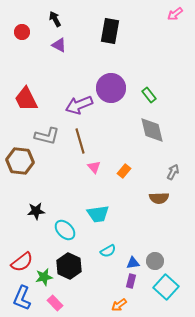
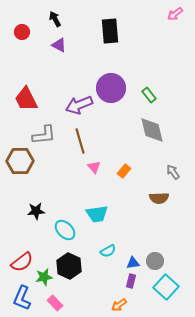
black rectangle: rotated 15 degrees counterclockwise
gray L-shape: moved 3 px left, 1 px up; rotated 20 degrees counterclockwise
brown hexagon: rotated 8 degrees counterclockwise
gray arrow: rotated 63 degrees counterclockwise
cyan trapezoid: moved 1 px left
